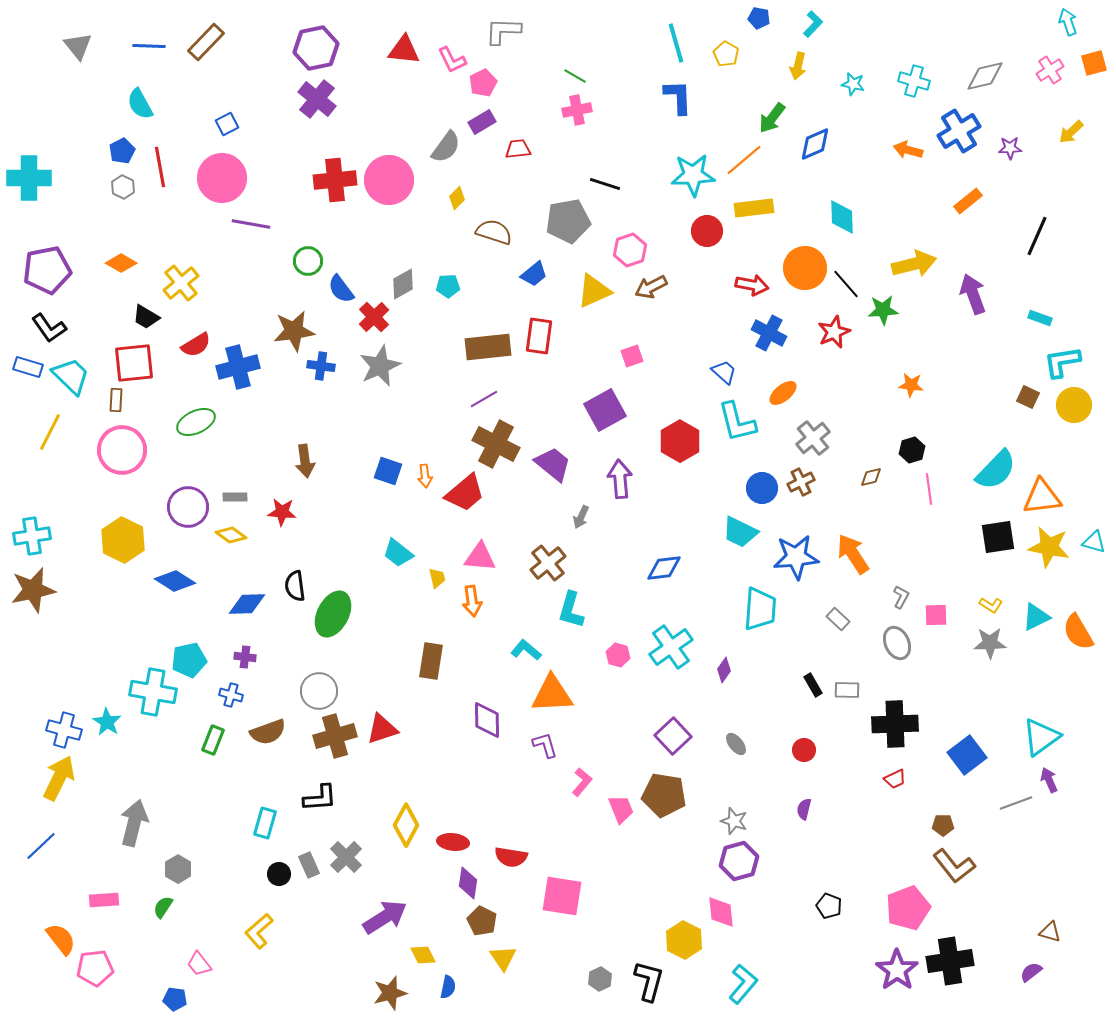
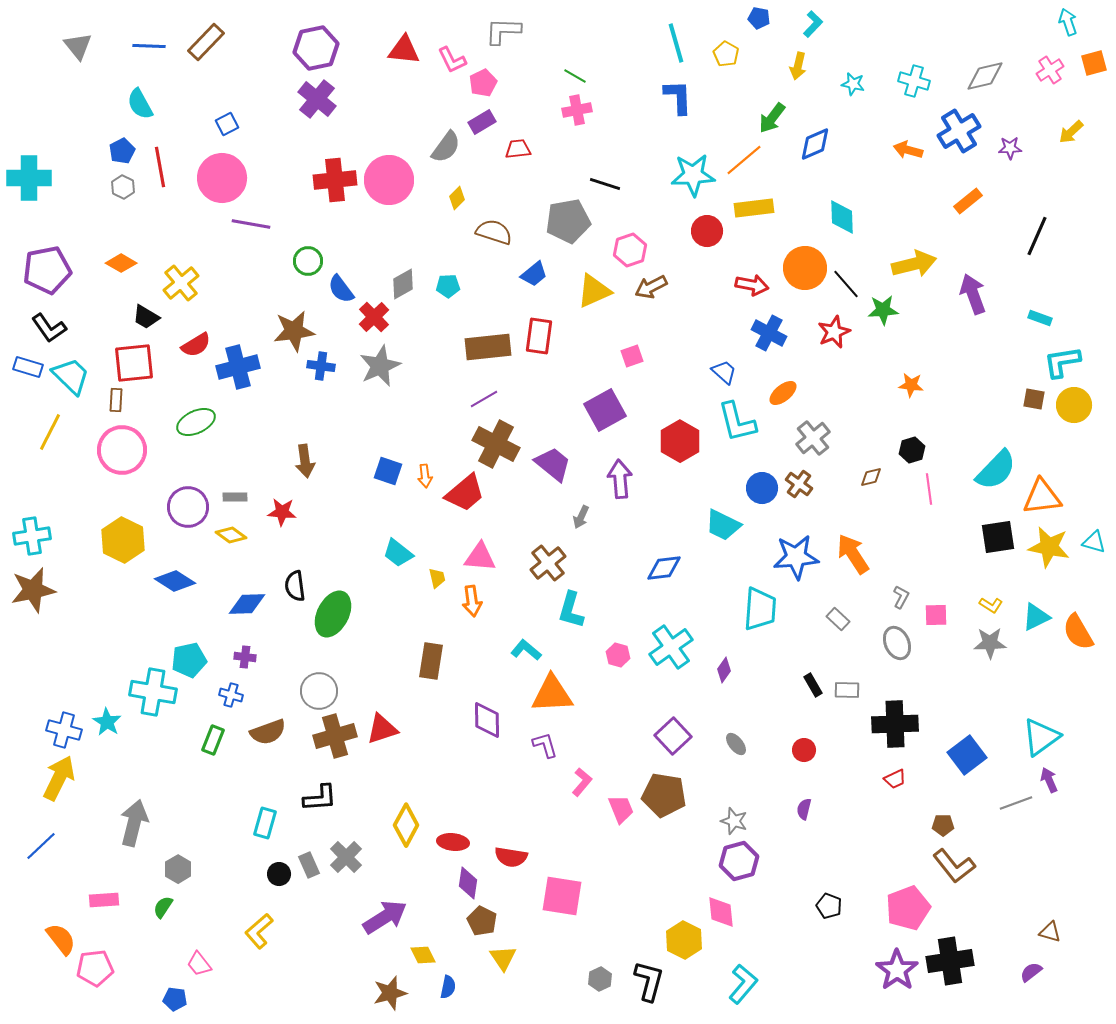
brown square at (1028, 397): moved 6 px right, 2 px down; rotated 15 degrees counterclockwise
brown cross at (801, 482): moved 2 px left, 2 px down; rotated 28 degrees counterclockwise
cyan trapezoid at (740, 532): moved 17 px left, 7 px up
